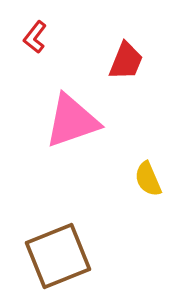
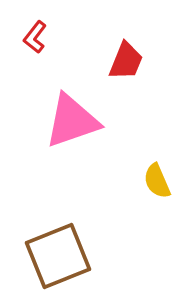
yellow semicircle: moved 9 px right, 2 px down
